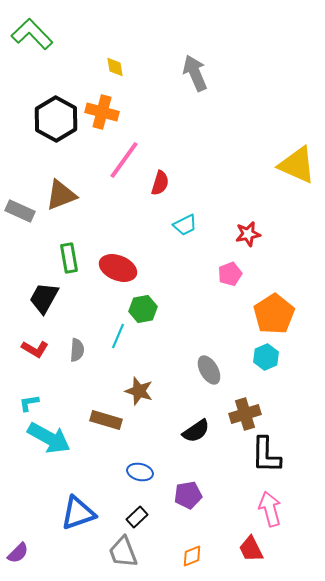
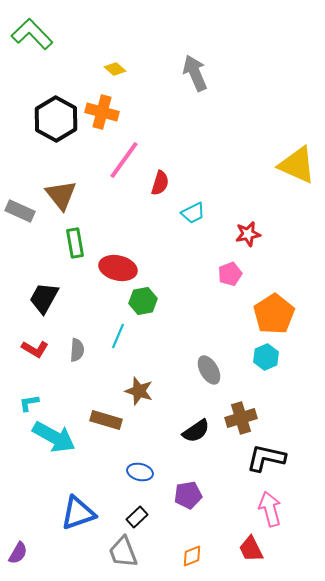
yellow diamond: moved 2 px down; rotated 40 degrees counterclockwise
brown triangle: rotated 48 degrees counterclockwise
cyan trapezoid: moved 8 px right, 12 px up
green rectangle: moved 6 px right, 15 px up
red ellipse: rotated 9 degrees counterclockwise
green hexagon: moved 8 px up
brown cross: moved 4 px left, 4 px down
cyan arrow: moved 5 px right, 1 px up
black L-shape: moved 3 px down; rotated 102 degrees clockwise
purple semicircle: rotated 15 degrees counterclockwise
